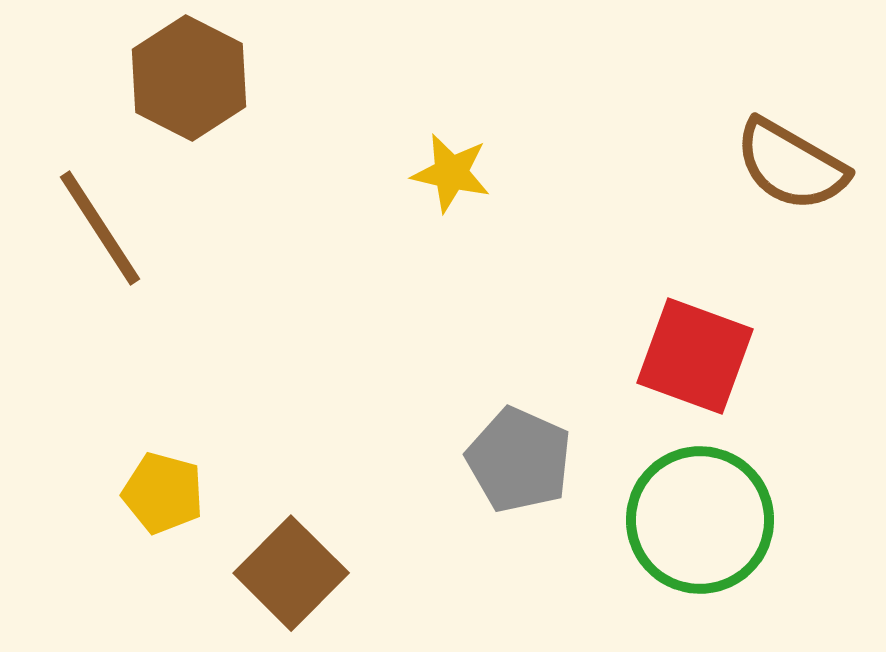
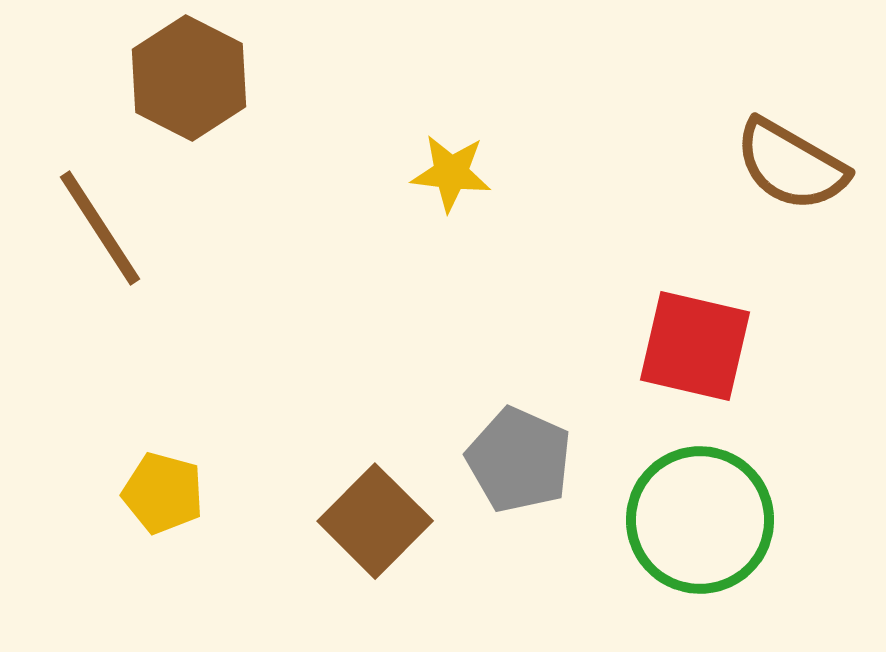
yellow star: rotated 6 degrees counterclockwise
red square: moved 10 px up; rotated 7 degrees counterclockwise
brown square: moved 84 px right, 52 px up
